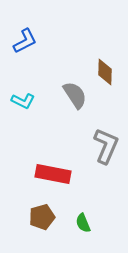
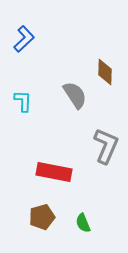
blue L-shape: moved 1 px left, 2 px up; rotated 16 degrees counterclockwise
cyan L-shape: rotated 115 degrees counterclockwise
red rectangle: moved 1 px right, 2 px up
